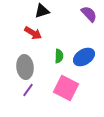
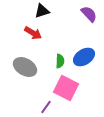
green semicircle: moved 1 px right, 5 px down
gray ellipse: rotated 55 degrees counterclockwise
purple line: moved 18 px right, 17 px down
